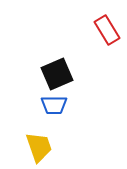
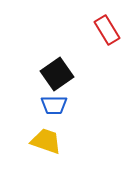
black square: rotated 12 degrees counterclockwise
yellow trapezoid: moved 7 px right, 6 px up; rotated 52 degrees counterclockwise
